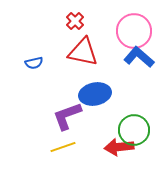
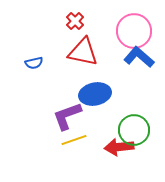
yellow line: moved 11 px right, 7 px up
